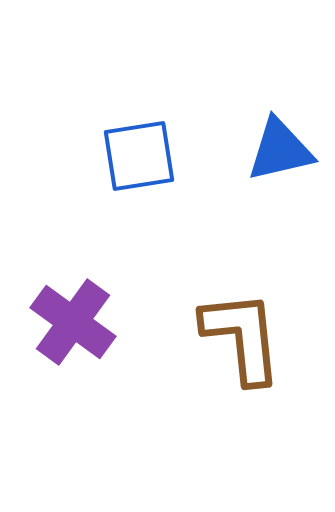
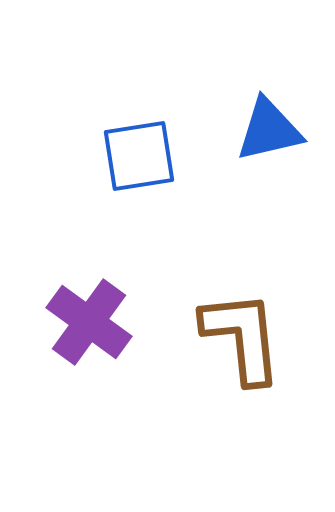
blue triangle: moved 11 px left, 20 px up
purple cross: moved 16 px right
